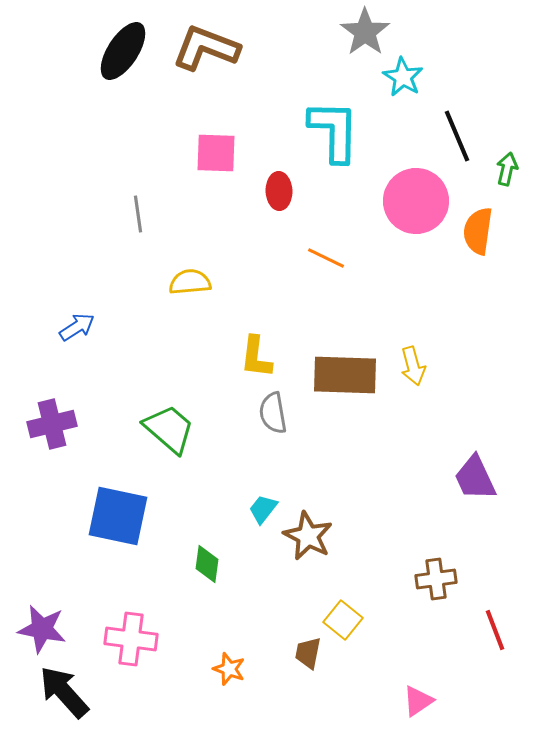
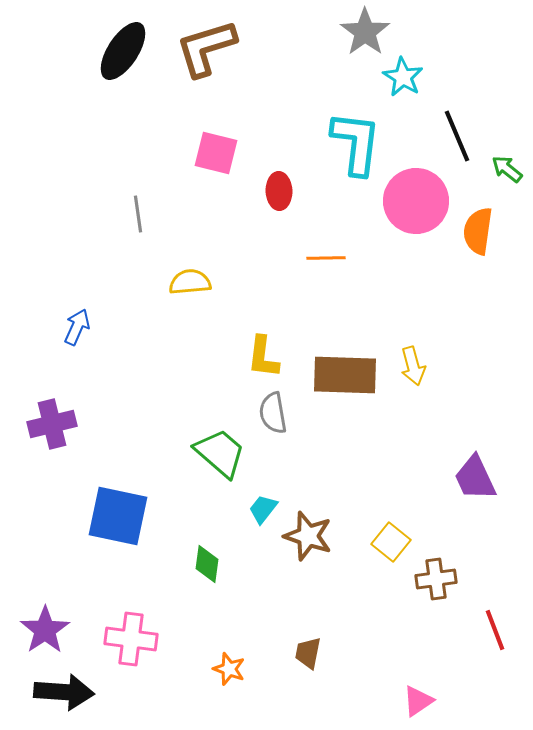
brown L-shape: rotated 38 degrees counterclockwise
cyan L-shape: moved 22 px right, 12 px down; rotated 6 degrees clockwise
pink square: rotated 12 degrees clockwise
green arrow: rotated 64 degrees counterclockwise
orange line: rotated 27 degrees counterclockwise
blue arrow: rotated 33 degrees counterclockwise
yellow L-shape: moved 7 px right
green trapezoid: moved 51 px right, 24 px down
brown star: rotated 9 degrees counterclockwise
yellow square: moved 48 px right, 78 px up
purple star: moved 3 px right, 1 px down; rotated 27 degrees clockwise
black arrow: rotated 136 degrees clockwise
